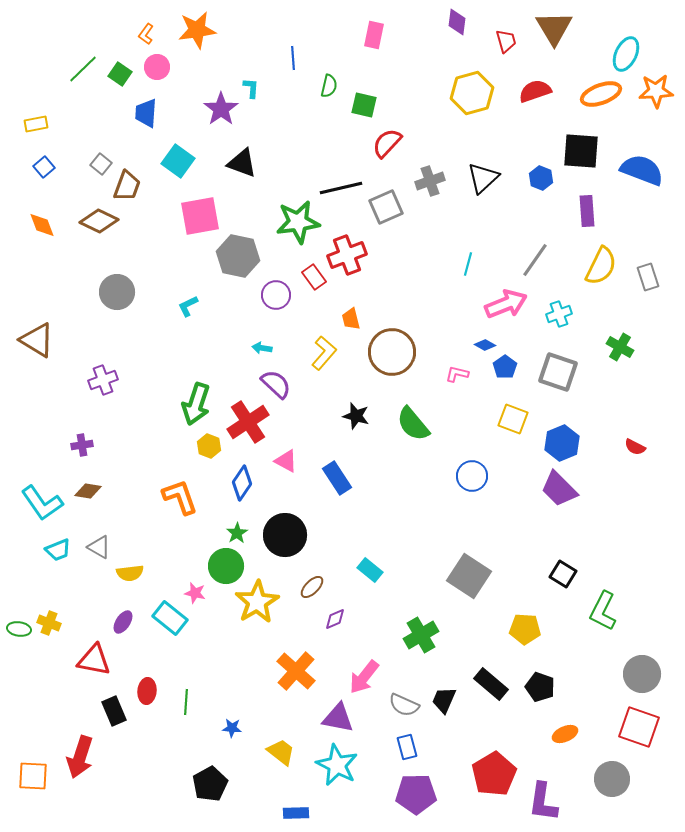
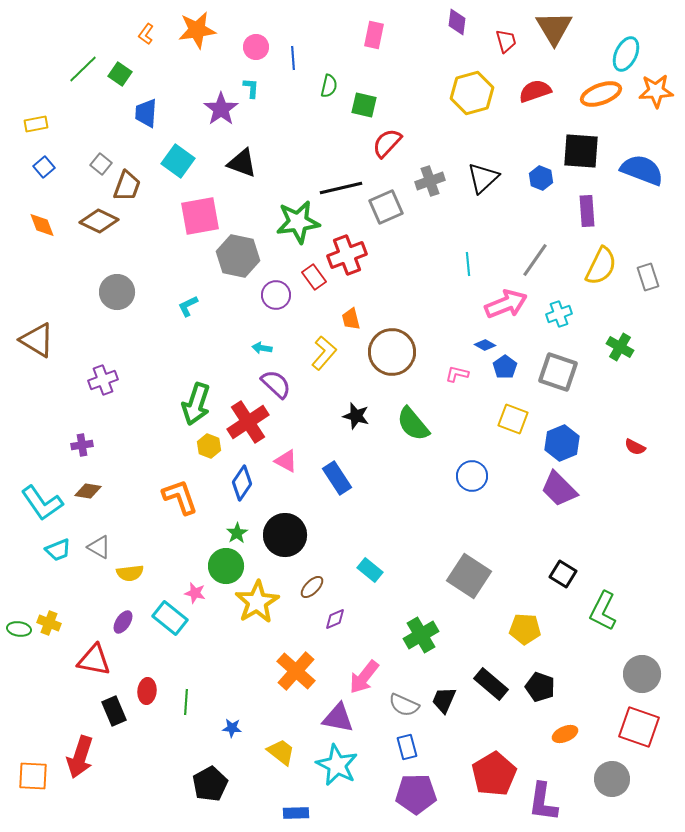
pink circle at (157, 67): moved 99 px right, 20 px up
cyan line at (468, 264): rotated 20 degrees counterclockwise
